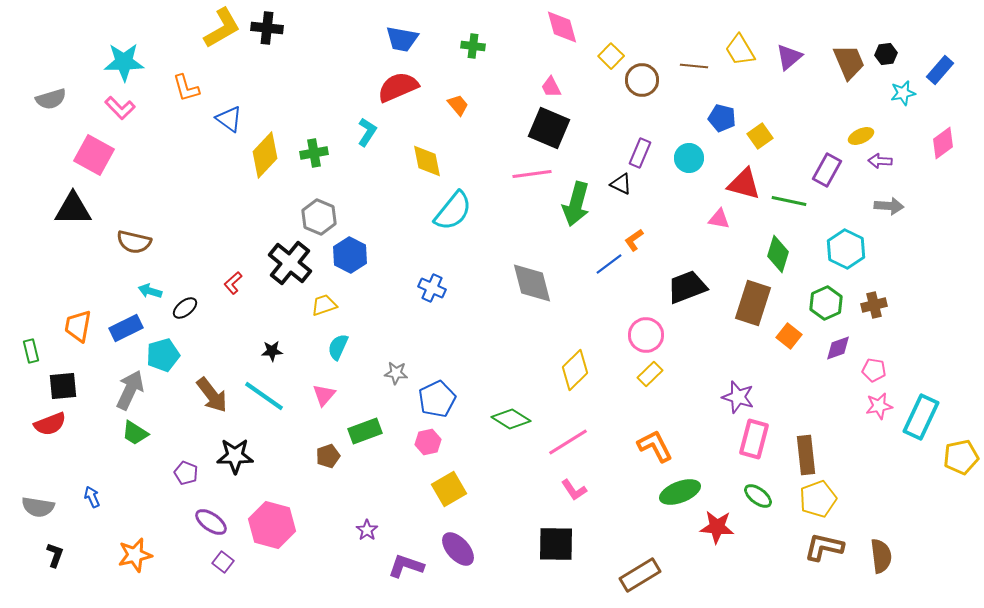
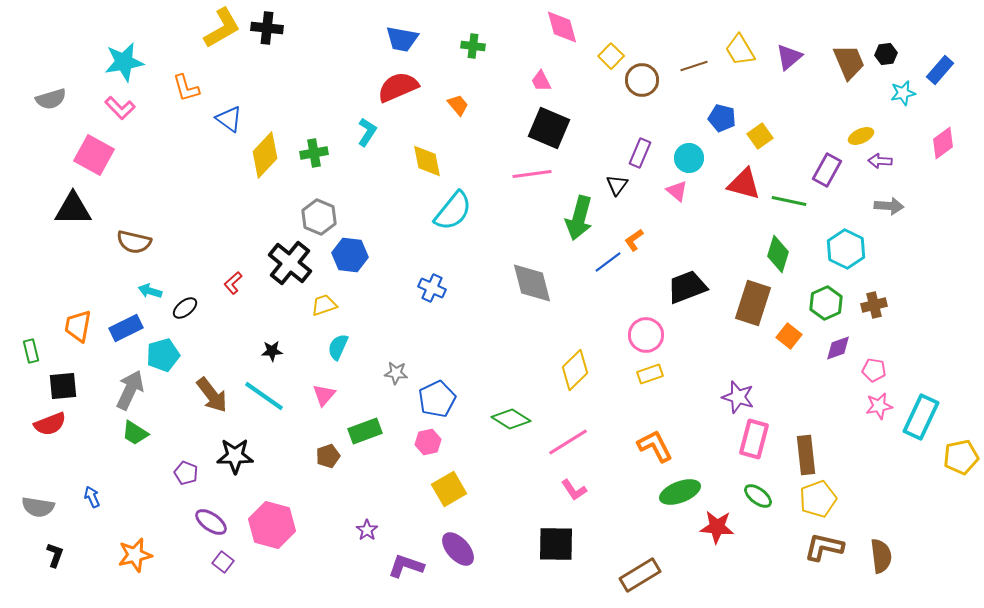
cyan star at (124, 62): rotated 9 degrees counterclockwise
brown line at (694, 66): rotated 24 degrees counterclockwise
pink trapezoid at (551, 87): moved 10 px left, 6 px up
black triangle at (621, 184): moved 4 px left, 1 px down; rotated 40 degrees clockwise
green arrow at (576, 204): moved 3 px right, 14 px down
pink triangle at (719, 219): moved 42 px left, 28 px up; rotated 30 degrees clockwise
blue hexagon at (350, 255): rotated 20 degrees counterclockwise
blue line at (609, 264): moved 1 px left, 2 px up
yellow rectangle at (650, 374): rotated 25 degrees clockwise
